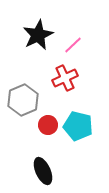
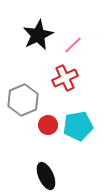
cyan pentagon: rotated 24 degrees counterclockwise
black ellipse: moved 3 px right, 5 px down
